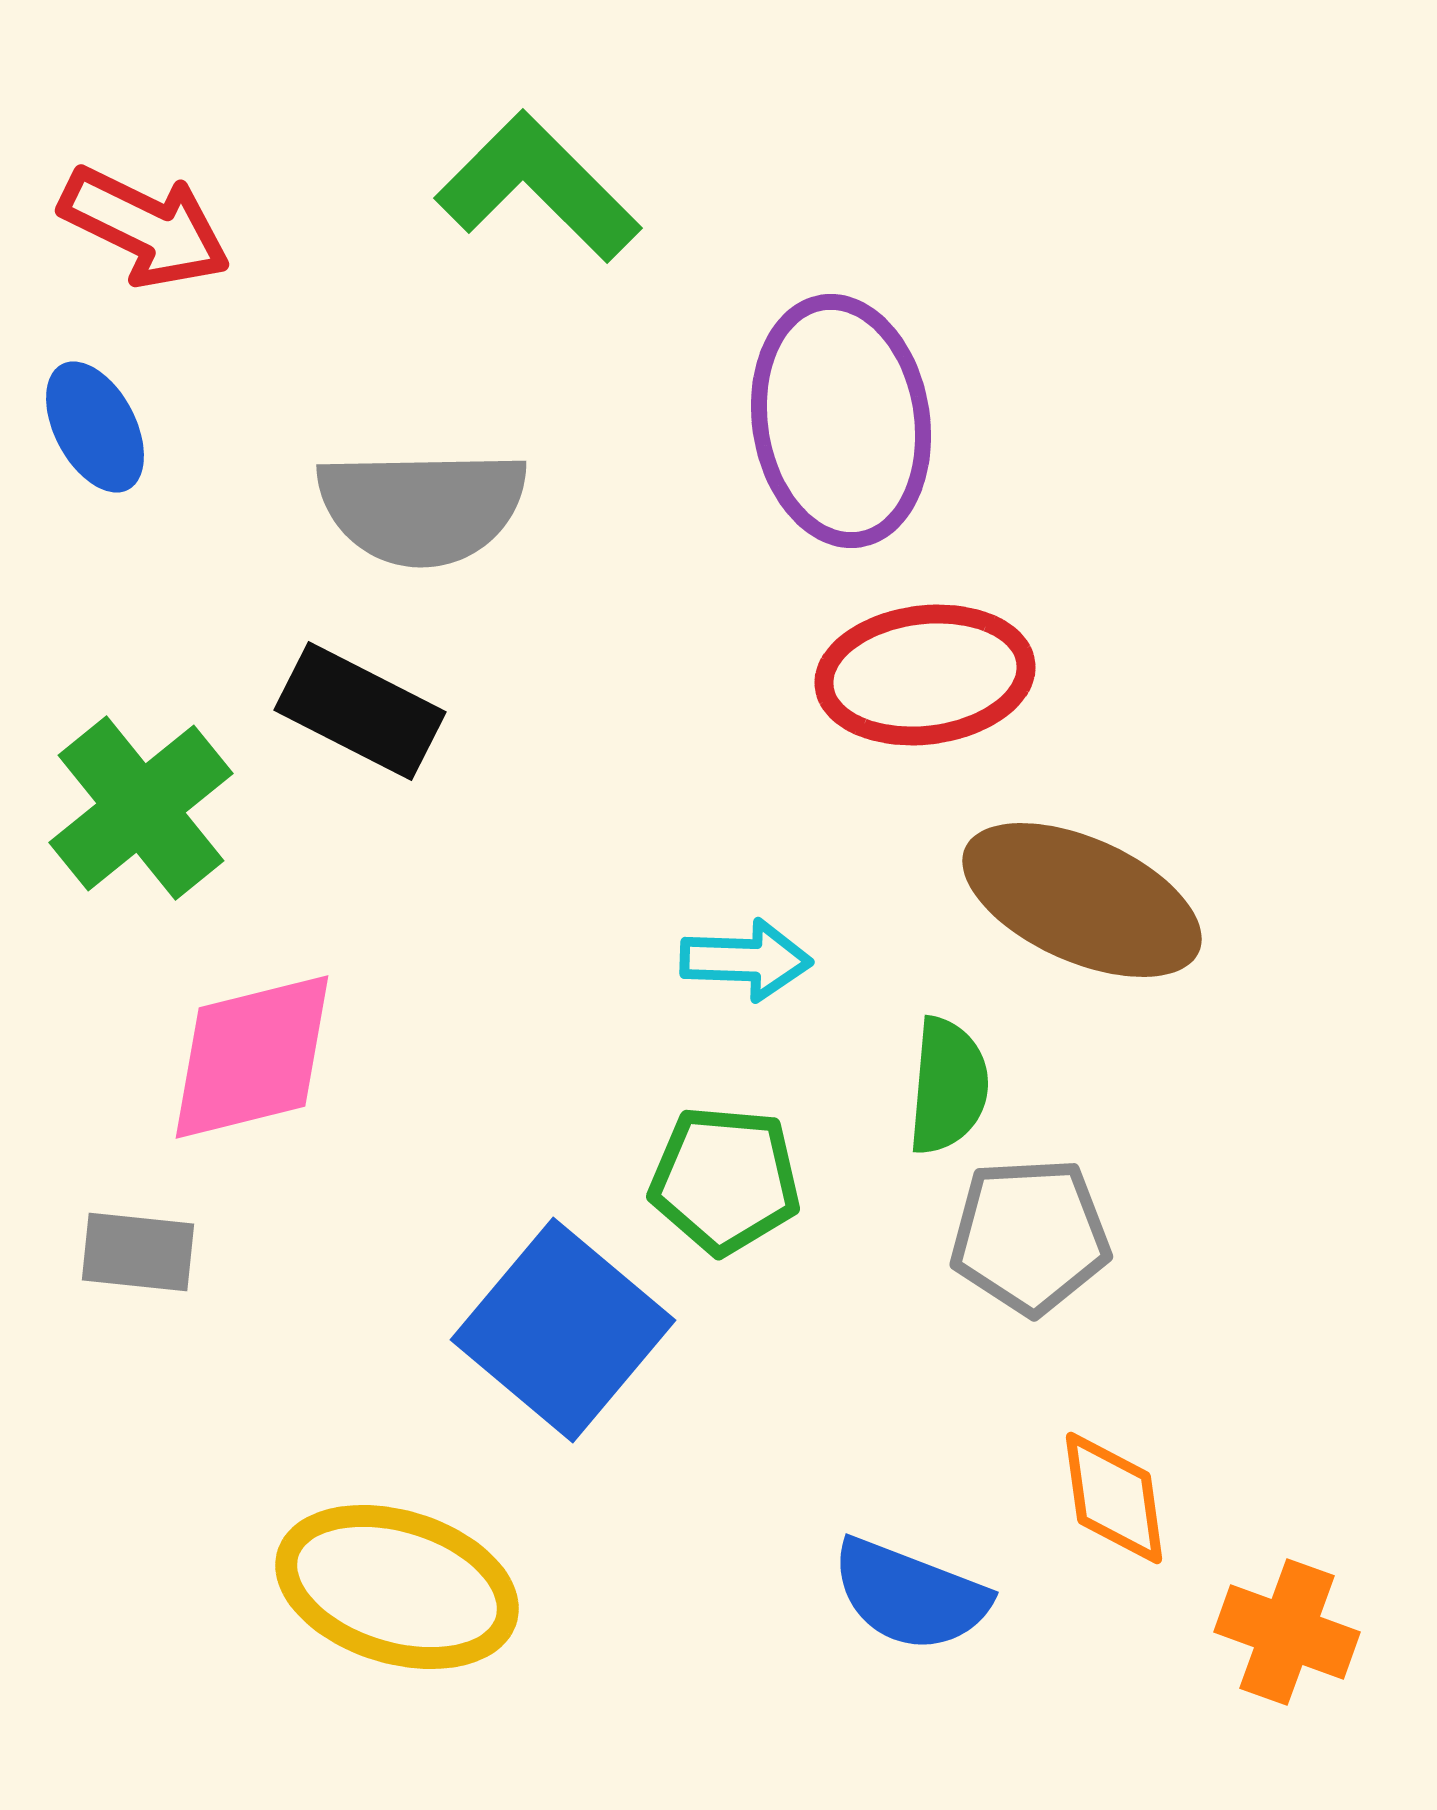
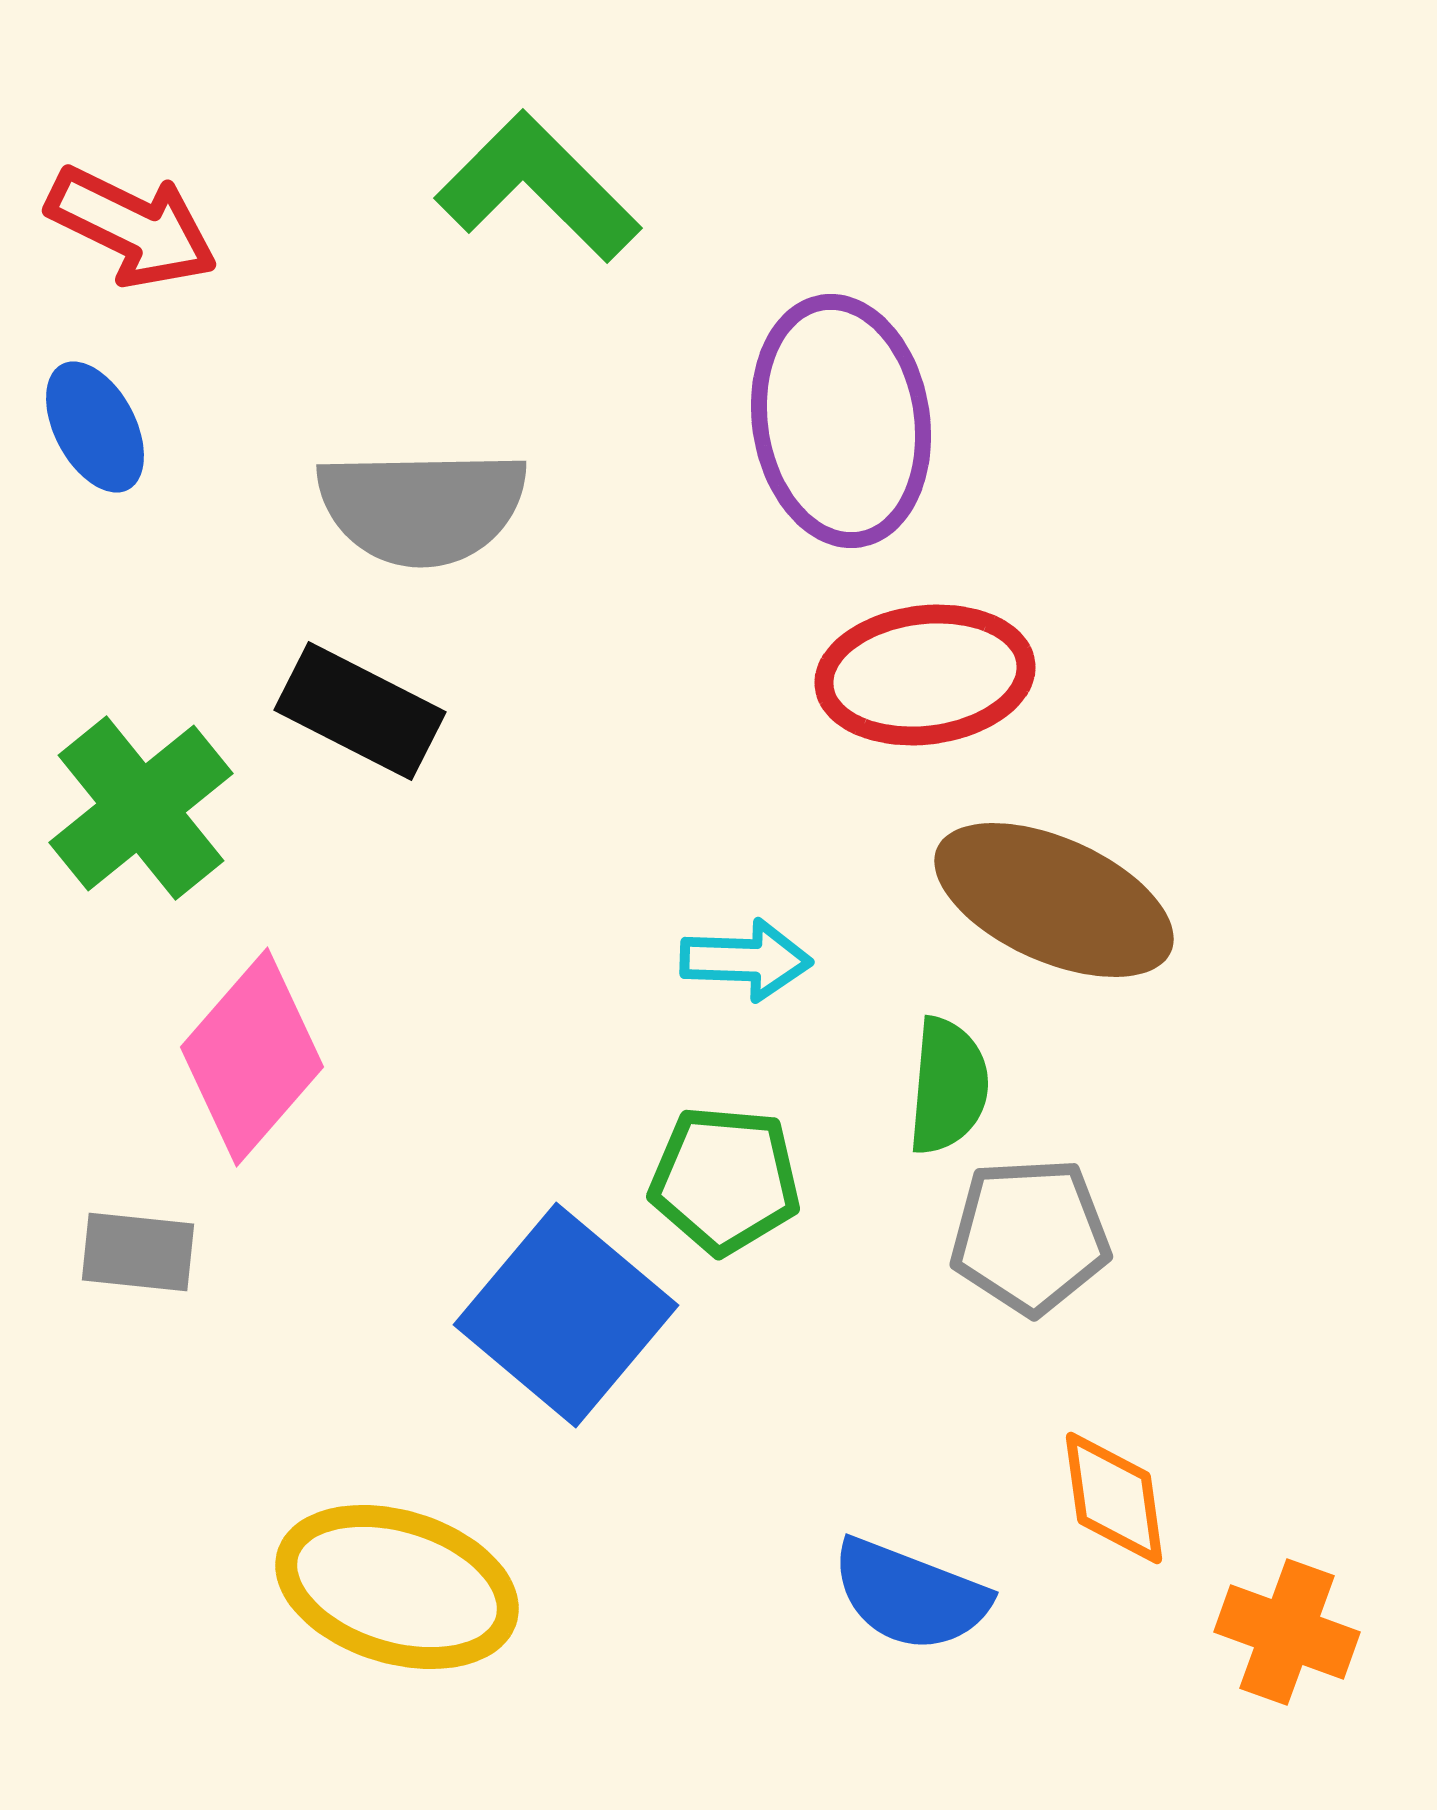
red arrow: moved 13 px left
brown ellipse: moved 28 px left
pink diamond: rotated 35 degrees counterclockwise
blue square: moved 3 px right, 15 px up
